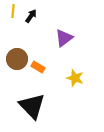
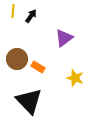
black triangle: moved 3 px left, 5 px up
